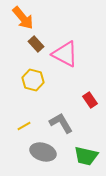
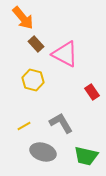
red rectangle: moved 2 px right, 8 px up
